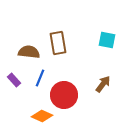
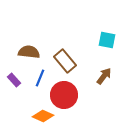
brown rectangle: moved 7 px right, 18 px down; rotated 30 degrees counterclockwise
brown arrow: moved 1 px right, 8 px up
orange diamond: moved 1 px right
